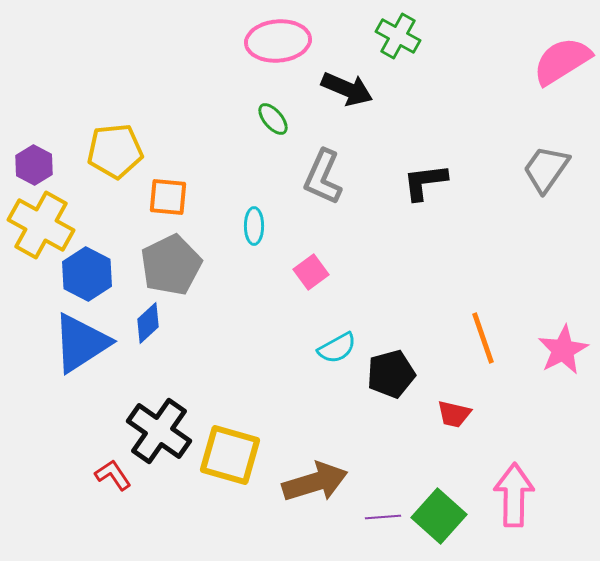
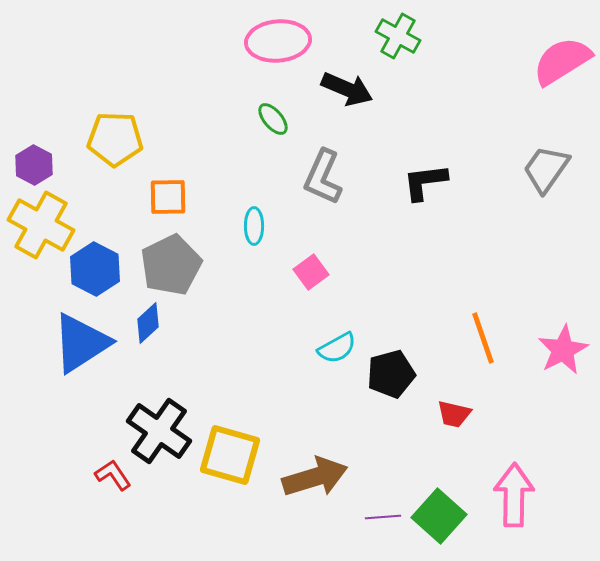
yellow pentagon: moved 12 px up; rotated 8 degrees clockwise
orange square: rotated 6 degrees counterclockwise
blue hexagon: moved 8 px right, 5 px up
brown arrow: moved 5 px up
